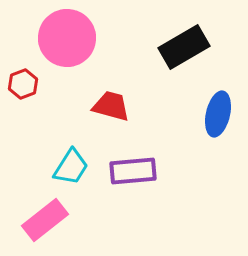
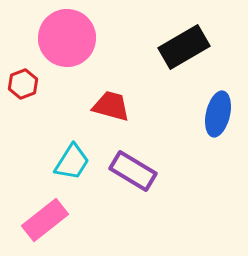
cyan trapezoid: moved 1 px right, 5 px up
purple rectangle: rotated 36 degrees clockwise
